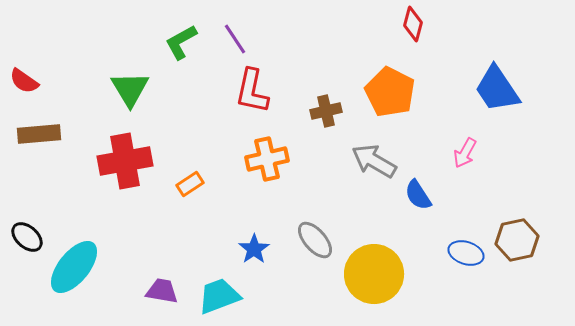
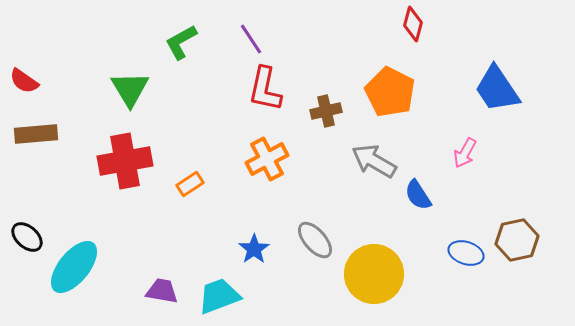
purple line: moved 16 px right
red L-shape: moved 13 px right, 2 px up
brown rectangle: moved 3 px left
orange cross: rotated 15 degrees counterclockwise
